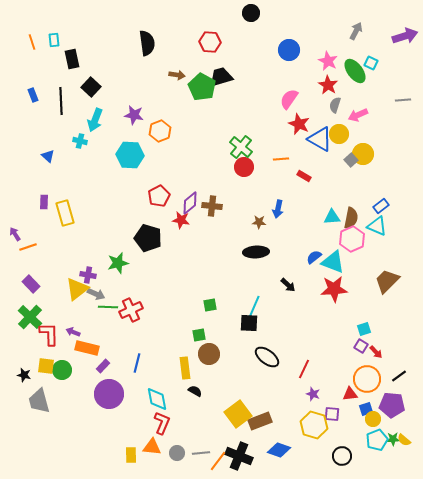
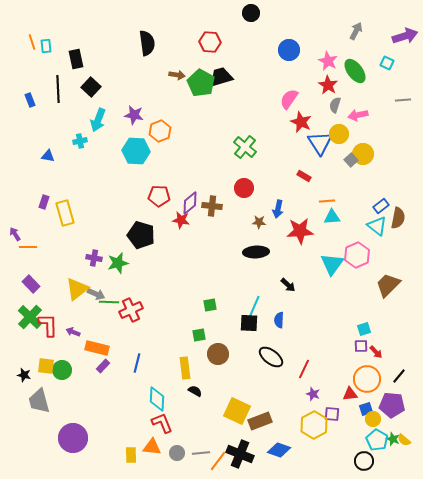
cyan rectangle at (54, 40): moved 8 px left, 6 px down
black rectangle at (72, 59): moved 4 px right
cyan square at (371, 63): moved 16 px right
green pentagon at (202, 87): moved 1 px left, 4 px up
blue rectangle at (33, 95): moved 3 px left, 5 px down
black line at (61, 101): moved 3 px left, 12 px up
pink arrow at (358, 115): rotated 12 degrees clockwise
cyan arrow at (95, 120): moved 3 px right
red star at (299, 124): moved 2 px right, 2 px up
blue triangle at (320, 139): moved 4 px down; rotated 28 degrees clockwise
cyan cross at (80, 141): rotated 24 degrees counterclockwise
green cross at (241, 147): moved 4 px right
cyan hexagon at (130, 155): moved 6 px right, 4 px up
blue triangle at (48, 156): rotated 32 degrees counterclockwise
orange line at (281, 159): moved 46 px right, 42 px down
red circle at (244, 167): moved 21 px down
red pentagon at (159, 196): rotated 30 degrees clockwise
purple rectangle at (44, 202): rotated 16 degrees clockwise
brown semicircle at (351, 218): moved 47 px right
cyan triangle at (377, 226): rotated 15 degrees clockwise
black pentagon at (148, 238): moved 7 px left, 3 px up
pink hexagon at (352, 239): moved 5 px right, 16 px down
orange line at (28, 247): rotated 18 degrees clockwise
blue semicircle at (314, 257): moved 35 px left, 63 px down; rotated 49 degrees counterclockwise
cyan triangle at (333, 262): moved 1 px left, 2 px down; rotated 45 degrees clockwise
purple cross at (88, 275): moved 6 px right, 17 px up
brown trapezoid at (387, 281): moved 1 px right, 4 px down
red star at (334, 289): moved 34 px left, 58 px up
green line at (108, 307): moved 1 px right, 5 px up
red L-shape at (49, 334): moved 1 px left, 9 px up
purple square at (361, 346): rotated 32 degrees counterclockwise
orange rectangle at (87, 348): moved 10 px right
brown circle at (209, 354): moved 9 px right
black ellipse at (267, 357): moved 4 px right
black line at (399, 376): rotated 14 degrees counterclockwise
purple circle at (109, 394): moved 36 px left, 44 px down
cyan diamond at (157, 399): rotated 15 degrees clockwise
yellow square at (238, 414): moved 1 px left, 3 px up; rotated 28 degrees counterclockwise
red L-shape at (162, 423): rotated 45 degrees counterclockwise
yellow hexagon at (314, 425): rotated 16 degrees clockwise
green star at (393, 439): rotated 24 degrees clockwise
cyan pentagon at (377, 440): rotated 20 degrees counterclockwise
black cross at (239, 456): moved 1 px right, 2 px up
black circle at (342, 456): moved 22 px right, 5 px down
